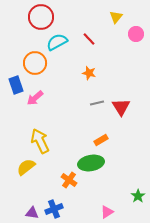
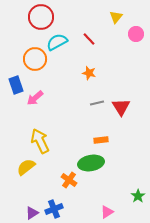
orange circle: moved 4 px up
orange rectangle: rotated 24 degrees clockwise
purple triangle: rotated 40 degrees counterclockwise
